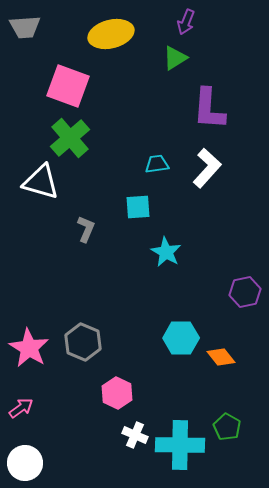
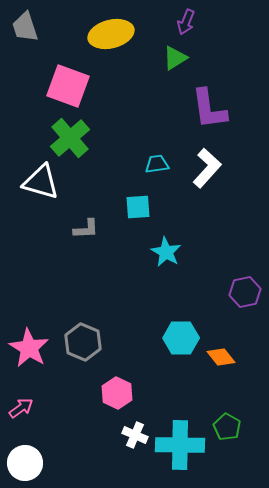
gray trapezoid: rotated 76 degrees clockwise
purple L-shape: rotated 12 degrees counterclockwise
gray L-shape: rotated 64 degrees clockwise
